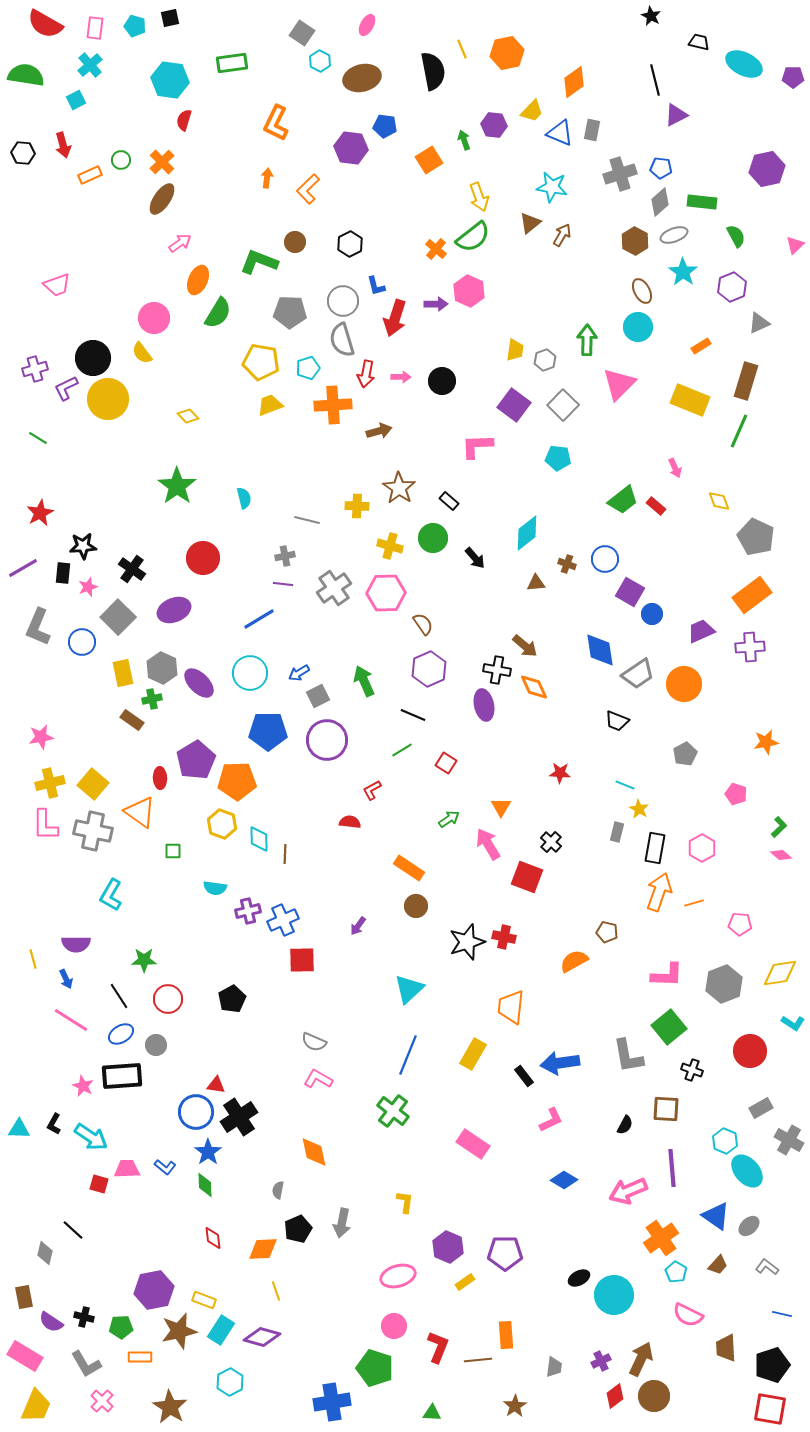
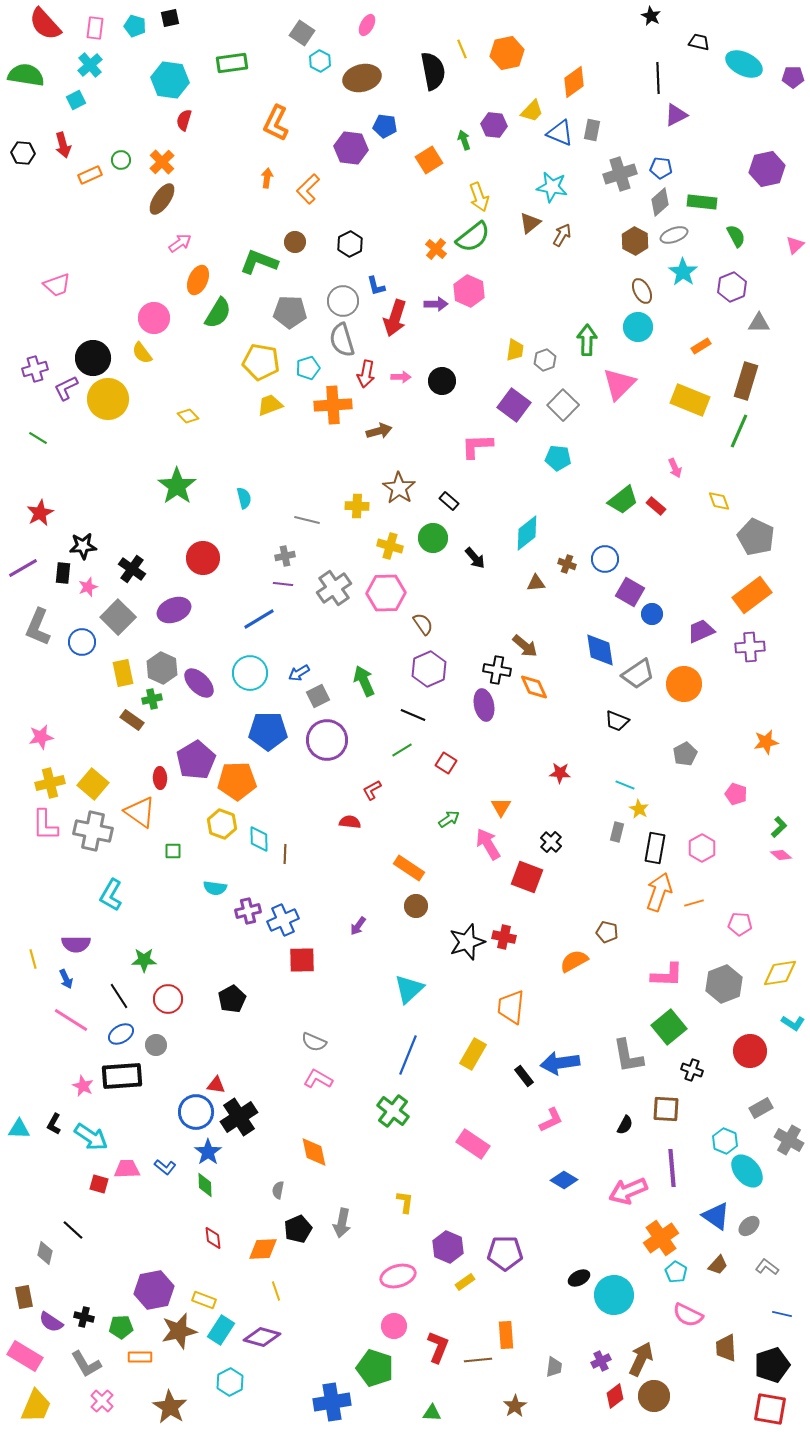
red semicircle at (45, 24): rotated 18 degrees clockwise
black line at (655, 80): moved 3 px right, 2 px up; rotated 12 degrees clockwise
gray triangle at (759, 323): rotated 25 degrees clockwise
